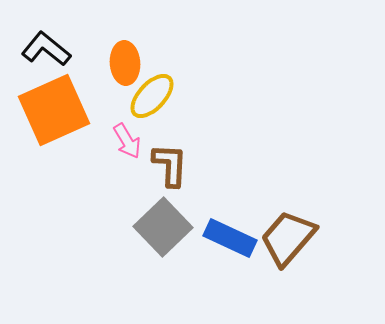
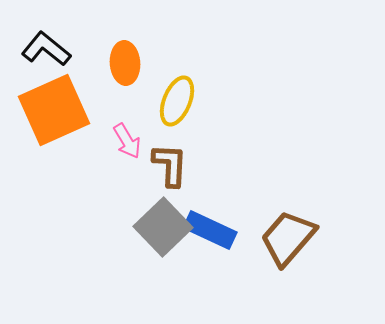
yellow ellipse: moved 25 px right, 5 px down; rotated 21 degrees counterclockwise
blue rectangle: moved 20 px left, 8 px up
